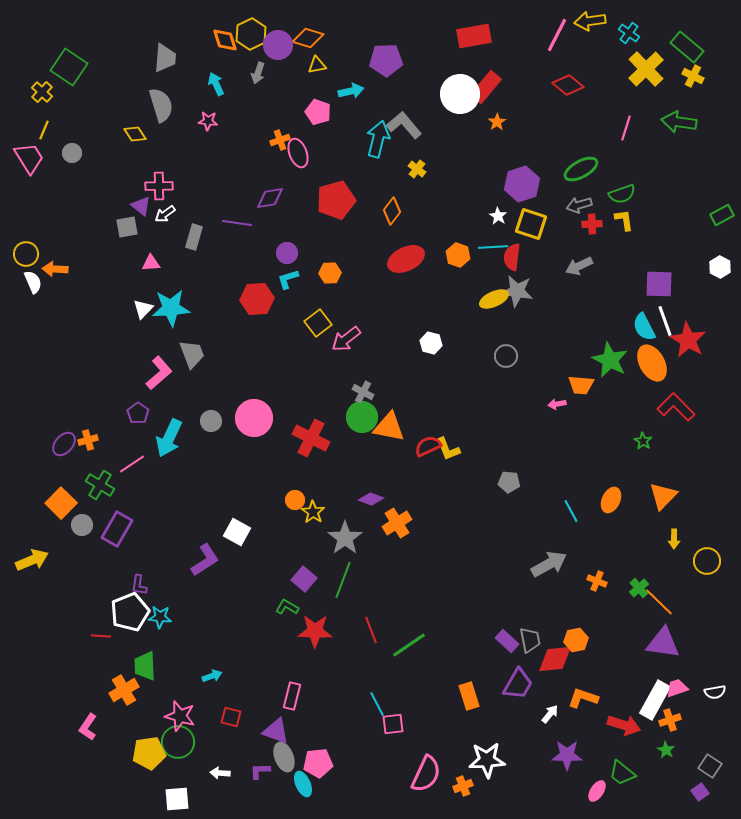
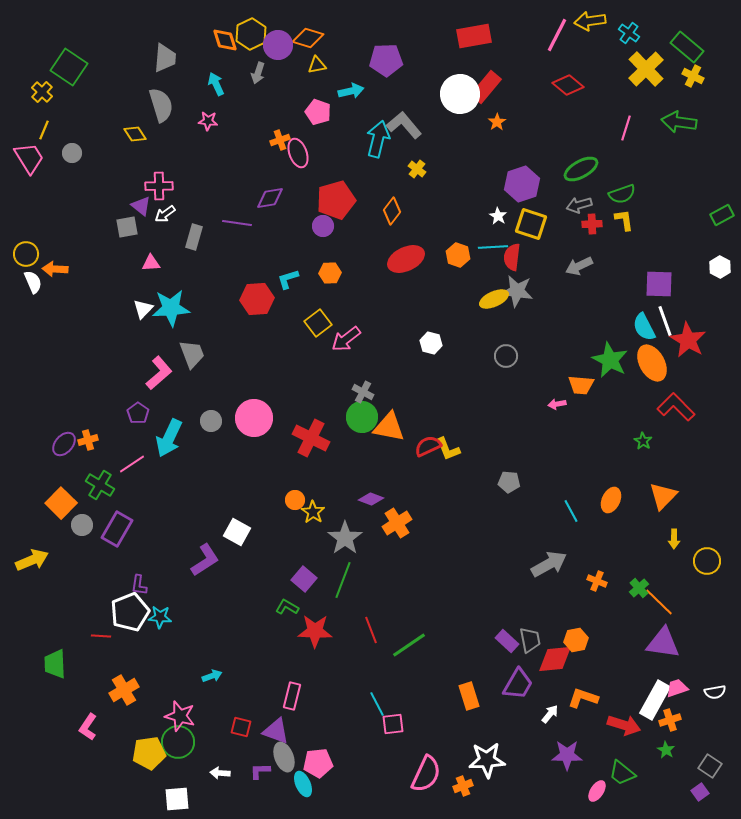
purple circle at (287, 253): moved 36 px right, 27 px up
green trapezoid at (145, 666): moved 90 px left, 2 px up
red square at (231, 717): moved 10 px right, 10 px down
